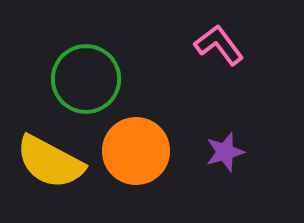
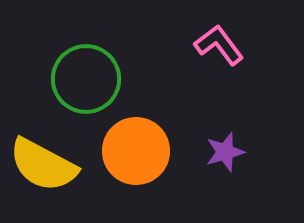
yellow semicircle: moved 7 px left, 3 px down
